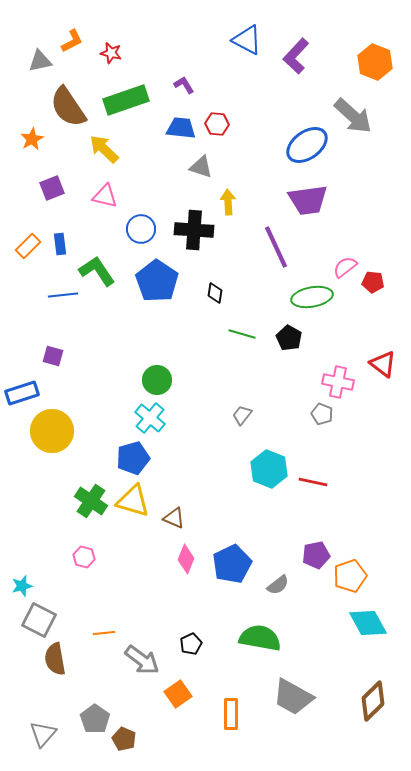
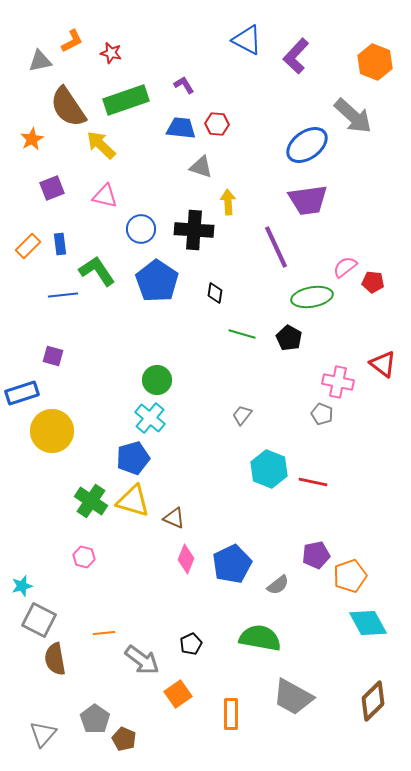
yellow arrow at (104, 149): moved 3 px left, 4 px up
